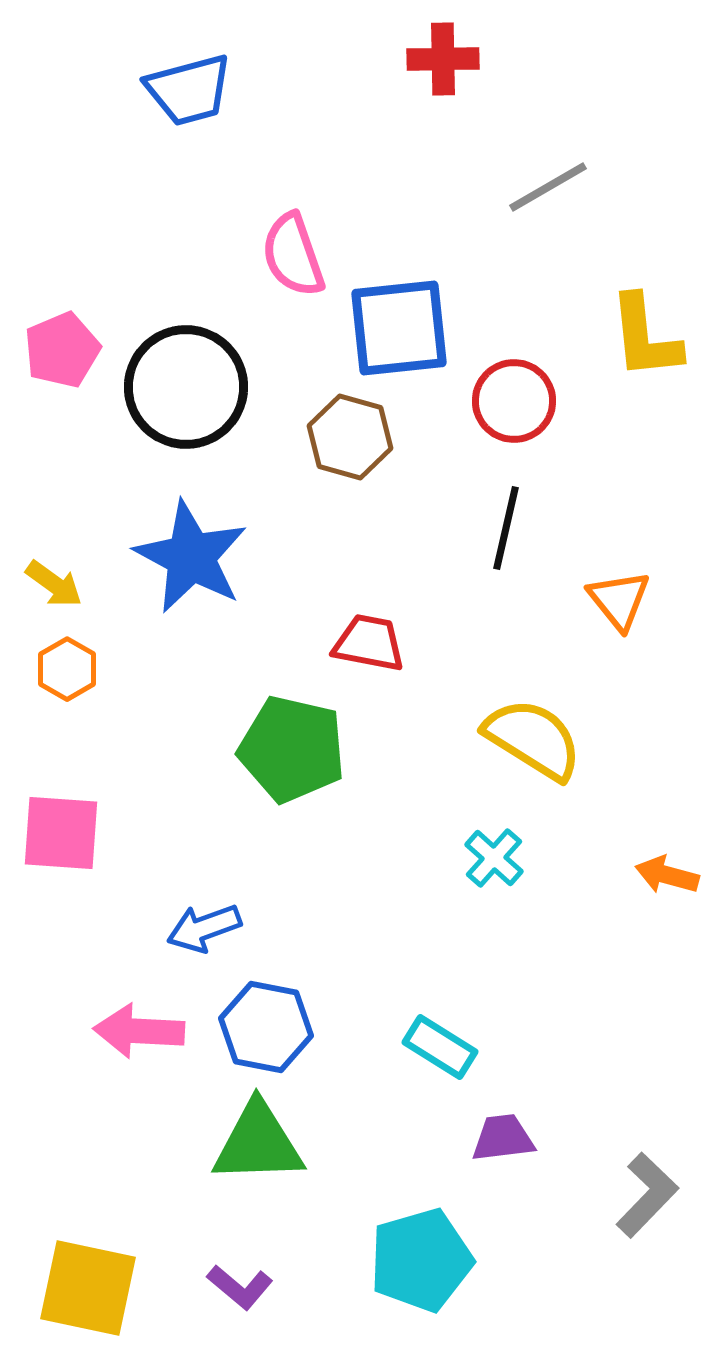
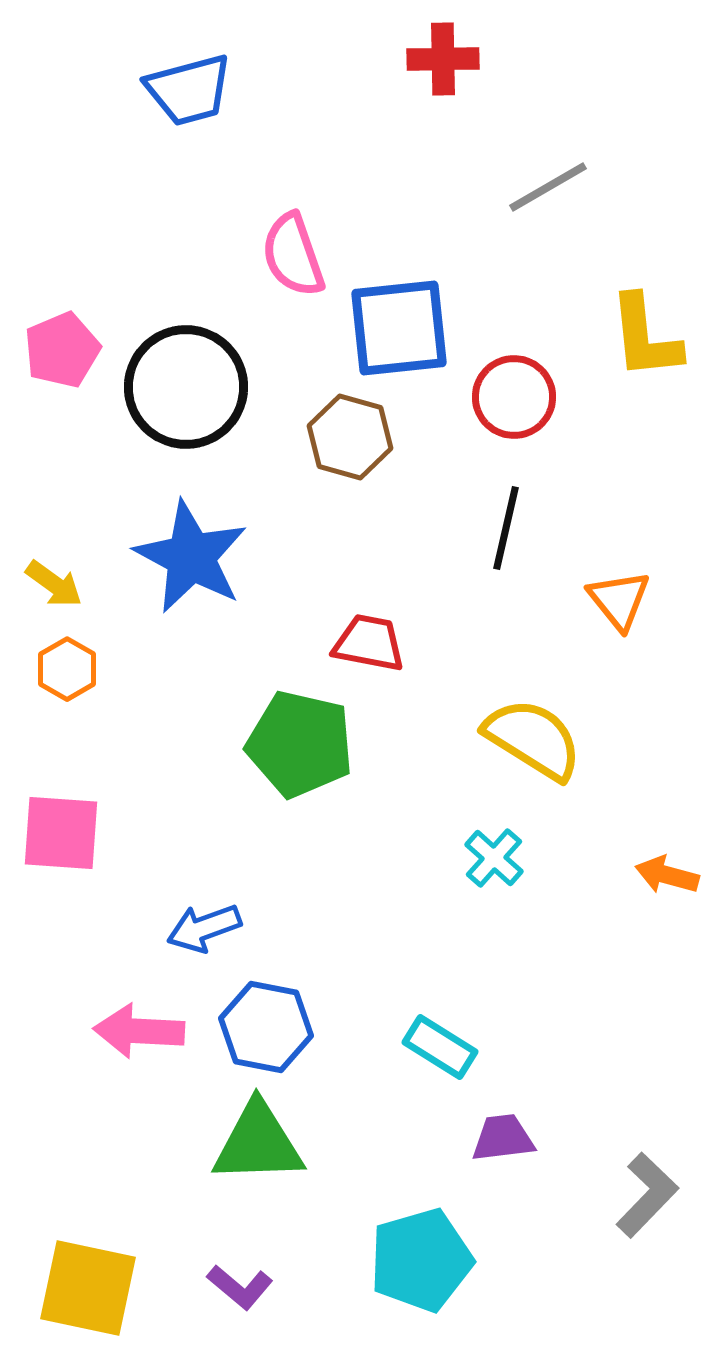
red circle: moved 4 px up
green pentagon: moved 8 px right, 5 px up
